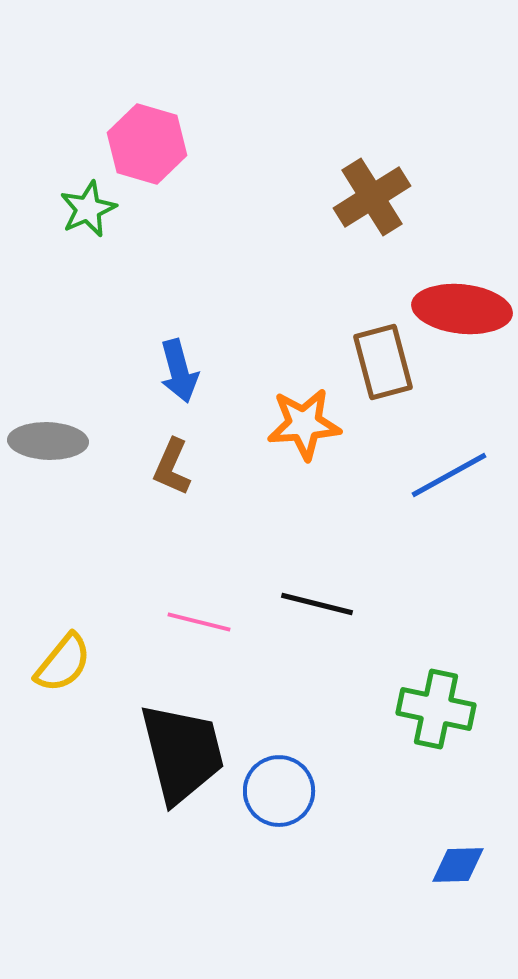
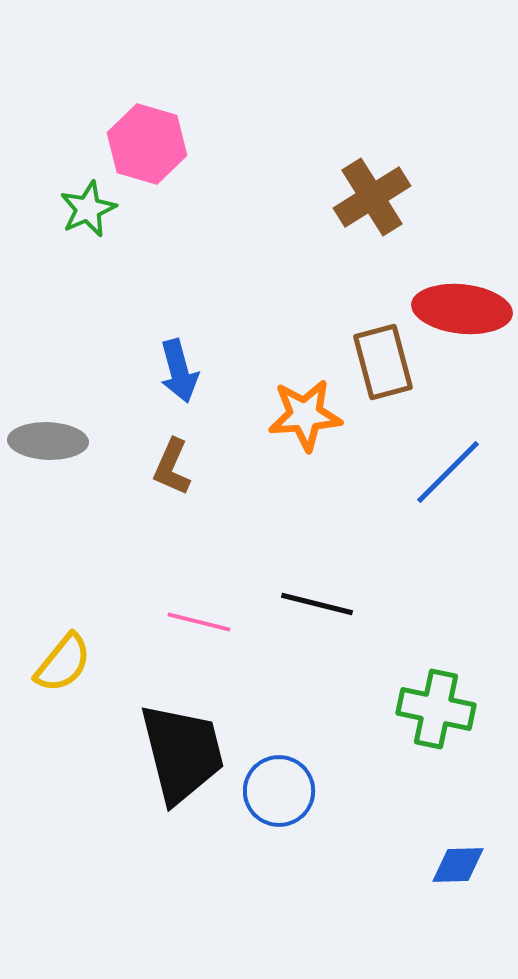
orange star: moved 1 px right, 9 px up
blue line: moved 1 px left, 3 px up; rotated 16 degrees counterclockwise
